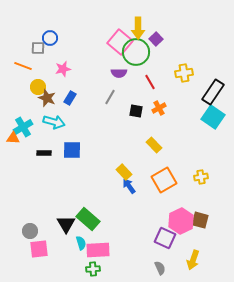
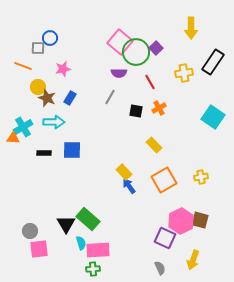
yellow arrow at (138, 28): moved 53 px right
purple square at (156, 39): moved 9 px down
black rectangle at (213, 92): moved 30 px up
cyan arrow at (54, 122): rotated 15 degrees counterclockwise
